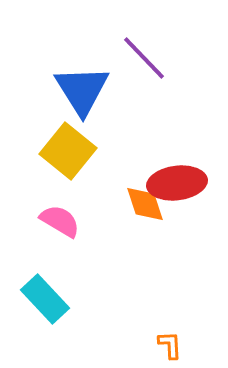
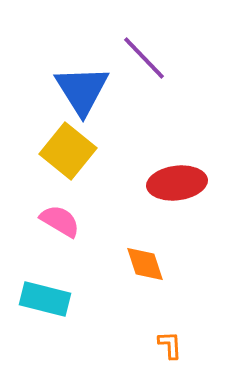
orange diamond: moved 60 px down
cyan rectangle: rotated 33 degrees counterclockwise
